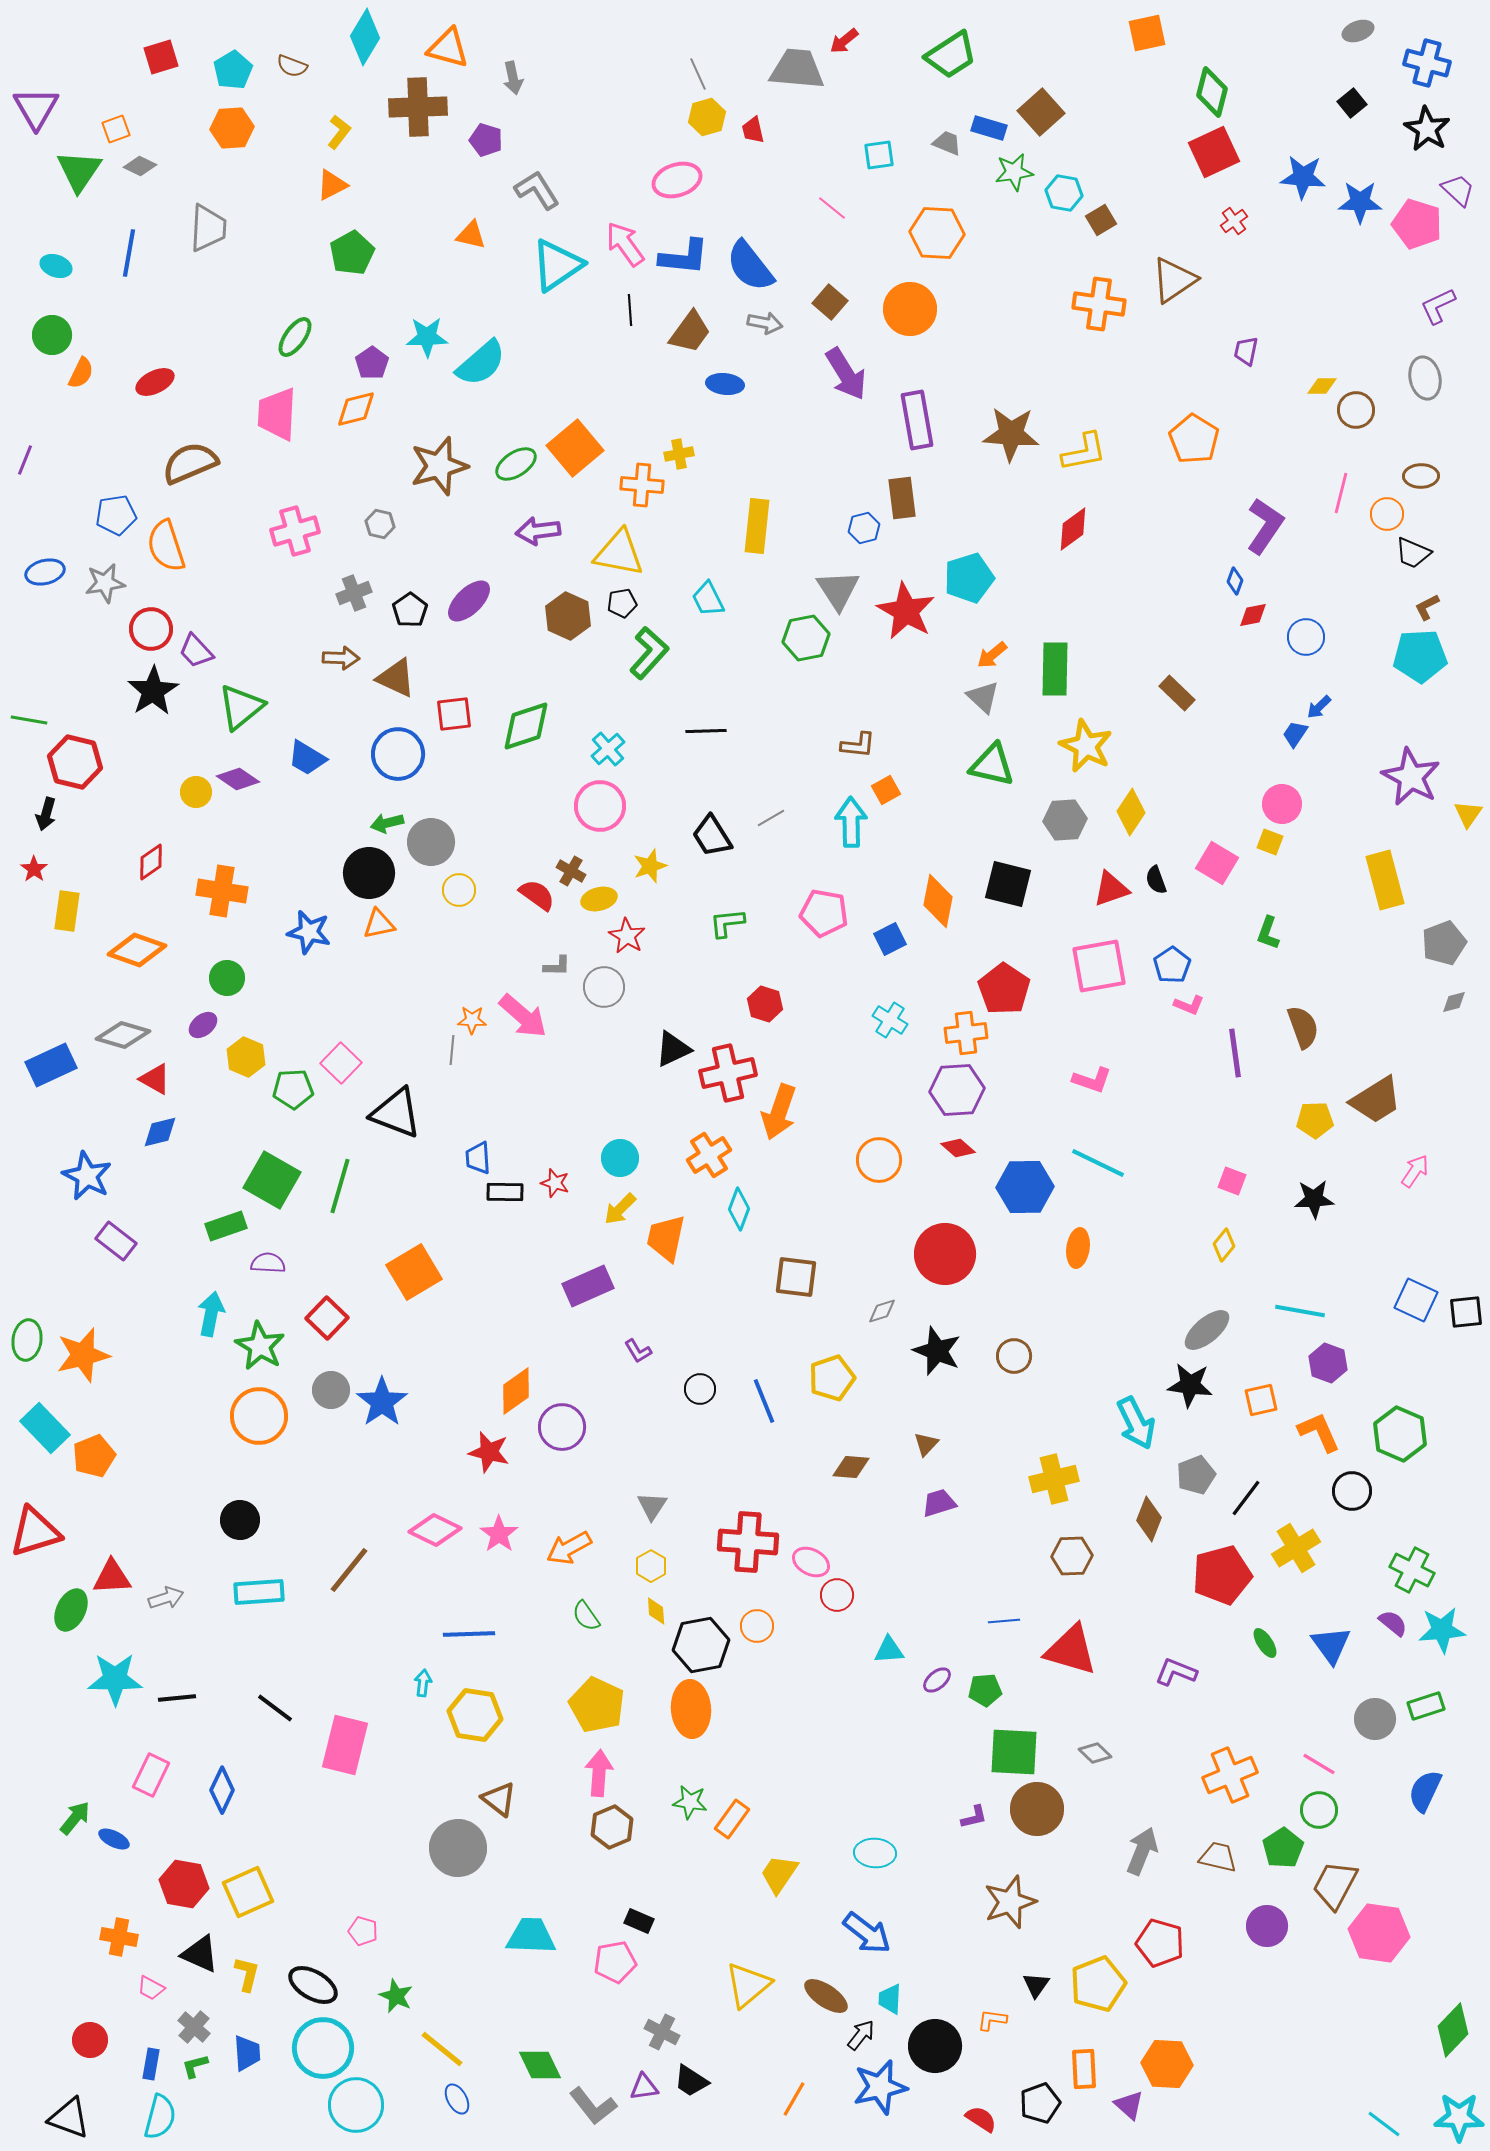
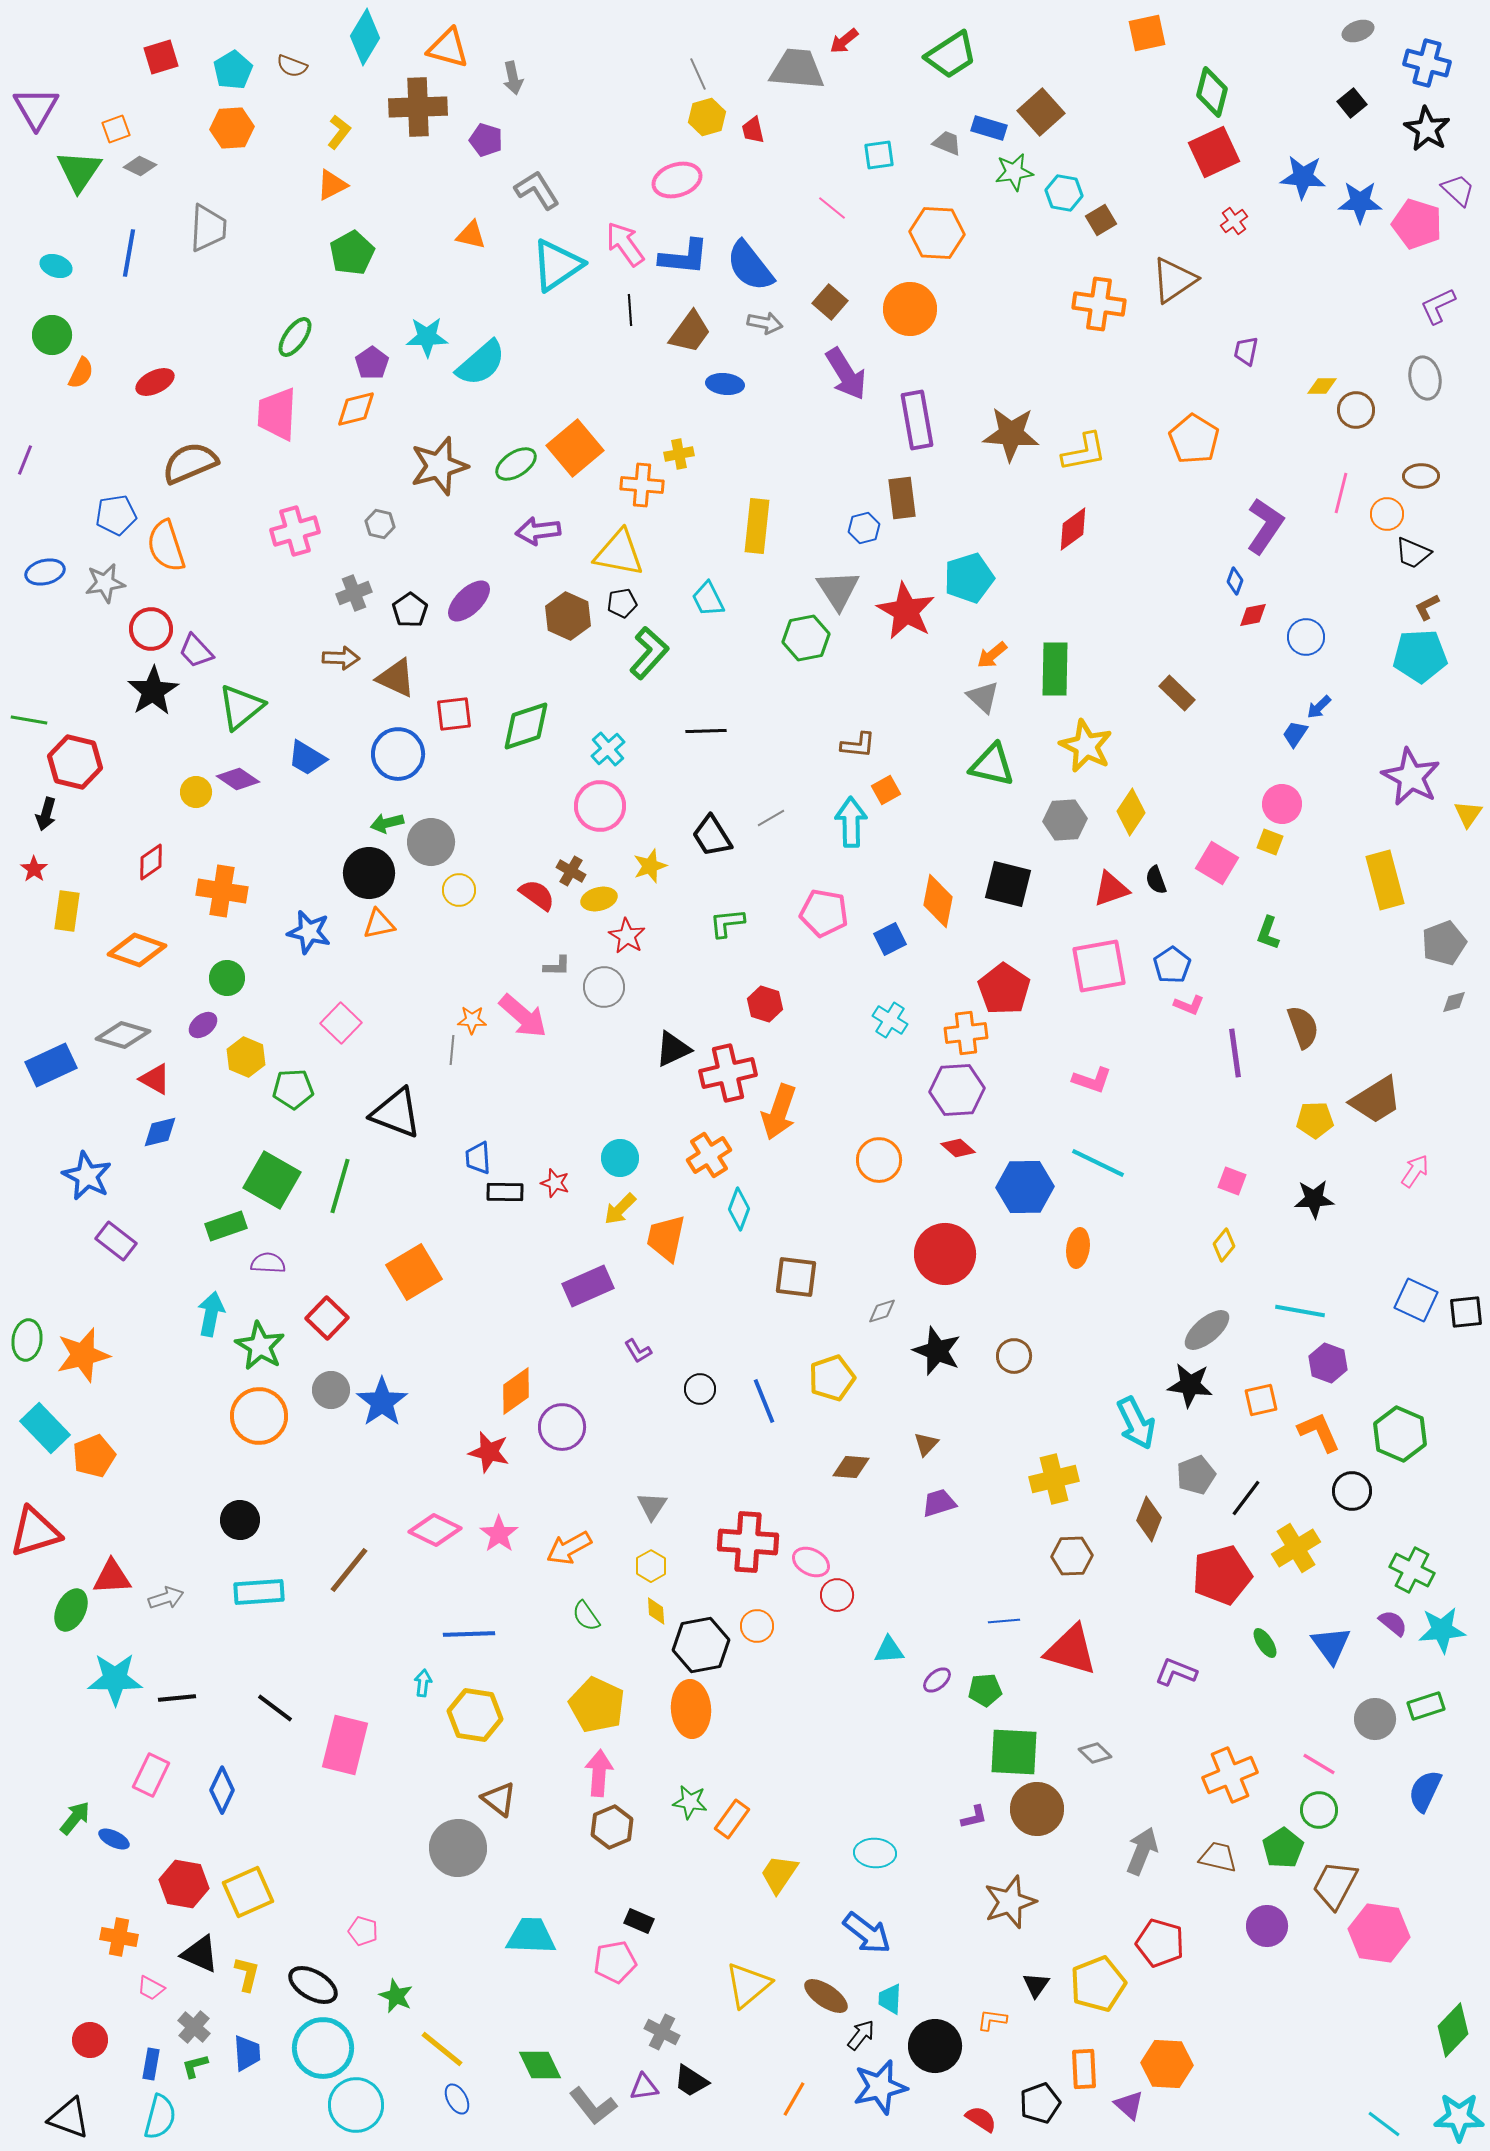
pink square at (341, 1063): moved 40 px up
